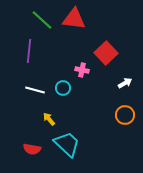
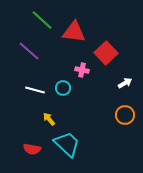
red triangle: moved 13 px down
purple line: rotated 55 degrees counterclockwise
